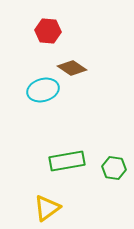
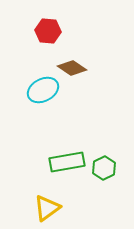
cyan ellipse: rotated 12 degrees counterclockwise
green rectangle: moved 1 px down
green hexagon: moved 10 px left; rotated 25 degrees clockwise
